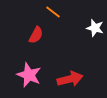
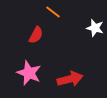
pink star: moved 2 px up
